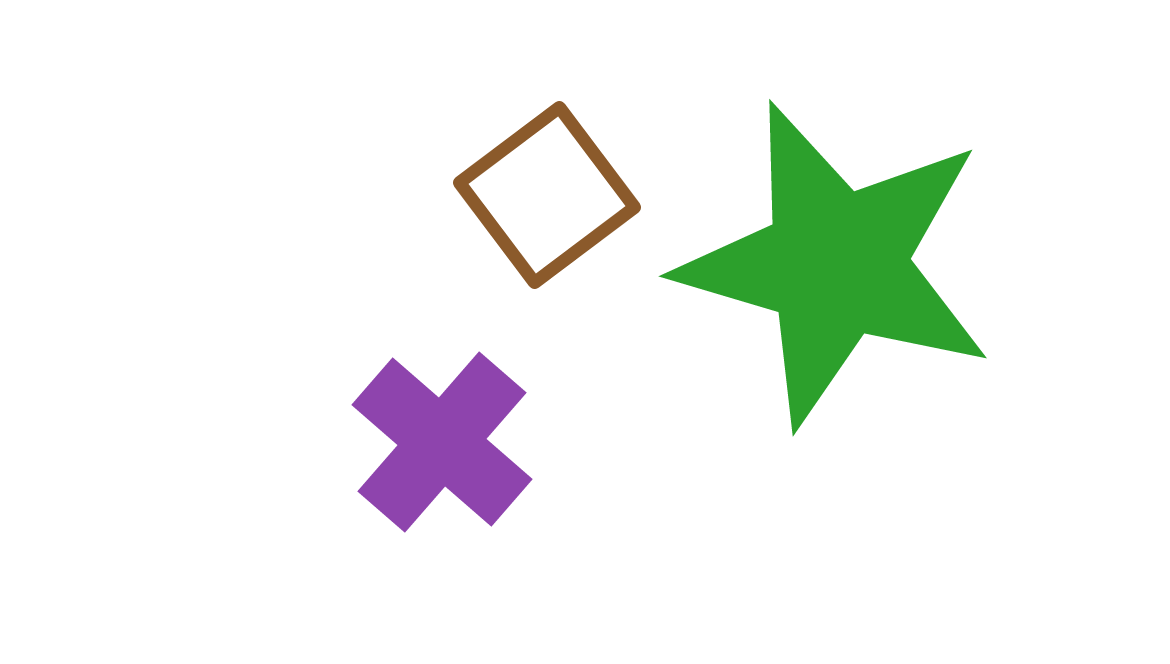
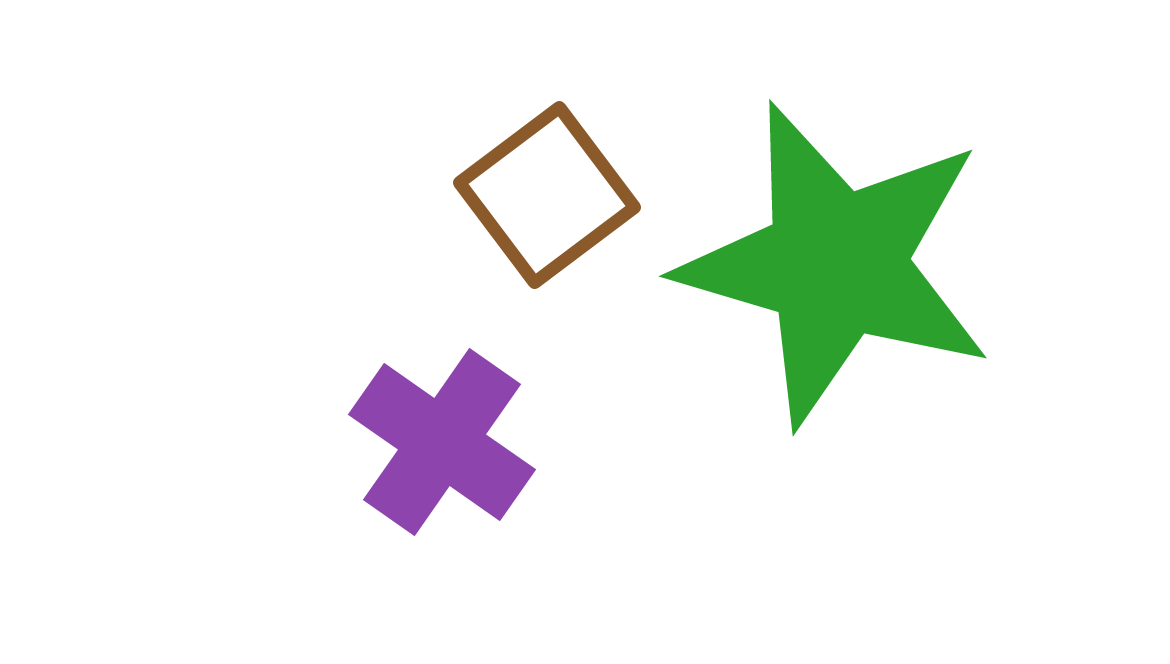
purple cross: rotated 6 degrees counterclockwise
